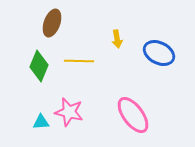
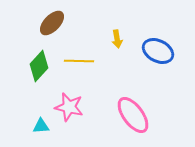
brown ellipse: rotated 24 degrees clockwise
blue ellipse: moved 1 px left, 2 px up
green diamond: rotated 20 degrees clockwise
pink star: moved 5 px up
cyan triangle: moved 4 px down
